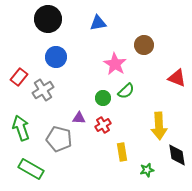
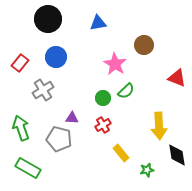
red rectangle: moved 1 px right, 14 px up
purple triangle: moved 7 px left
yellow rectangle: moved 1 px left, 1 px down; rotated 30 degrees counterclockwise
green rectangle: moved 3 px left, 1 px up
